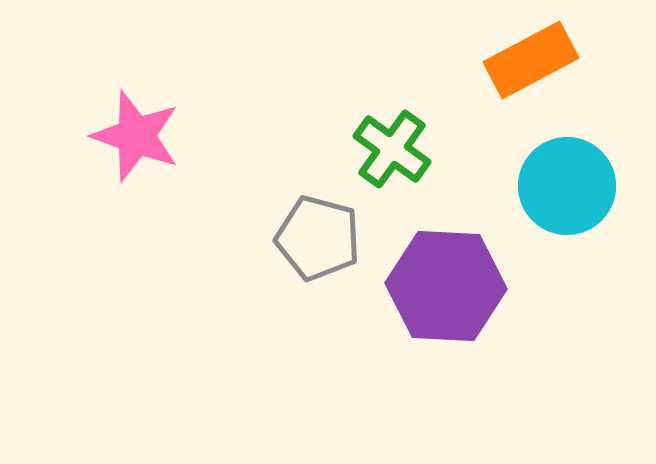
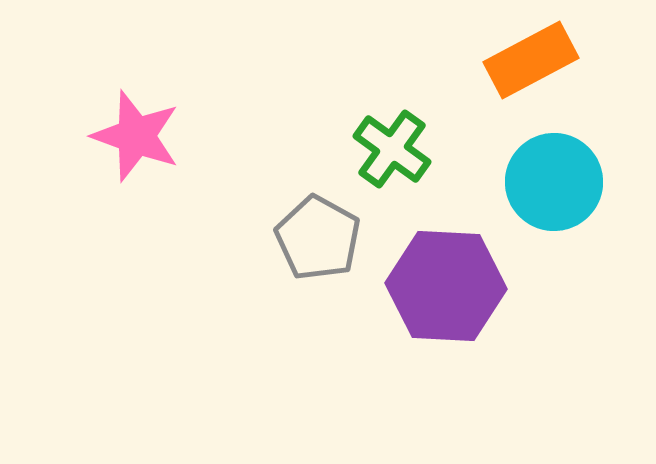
cyan circle: moved 13 px left, 4 px up
gray pentagon: rotated 14 degrees clockwise
